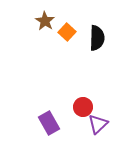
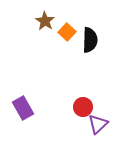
black semicircle: moved 7 px left, 2 px down
purple rectangle: moved 26 px left, 15 px up
